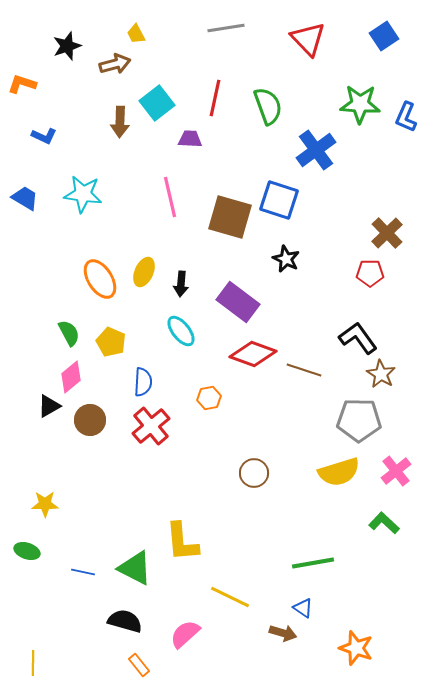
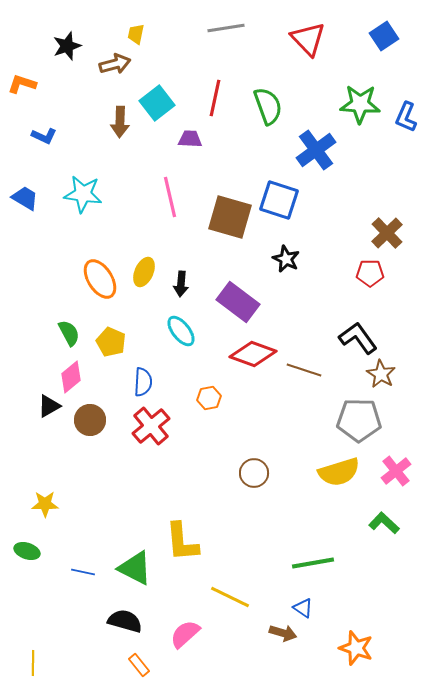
yellow trapezoid at (136, 34): rotated 40 degrees clockwise
